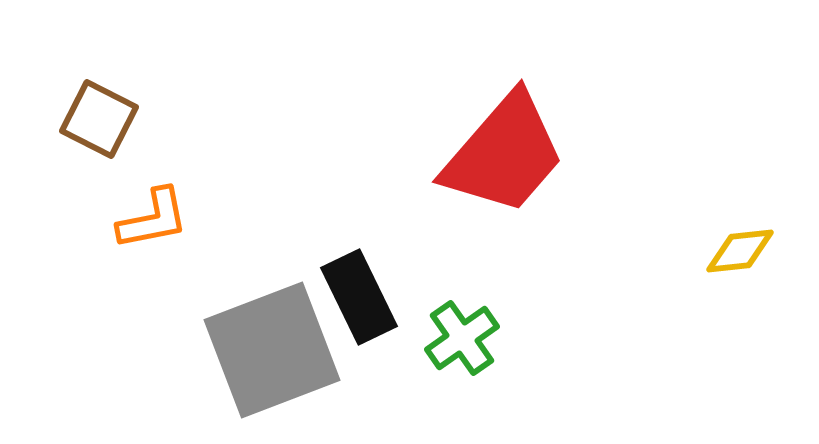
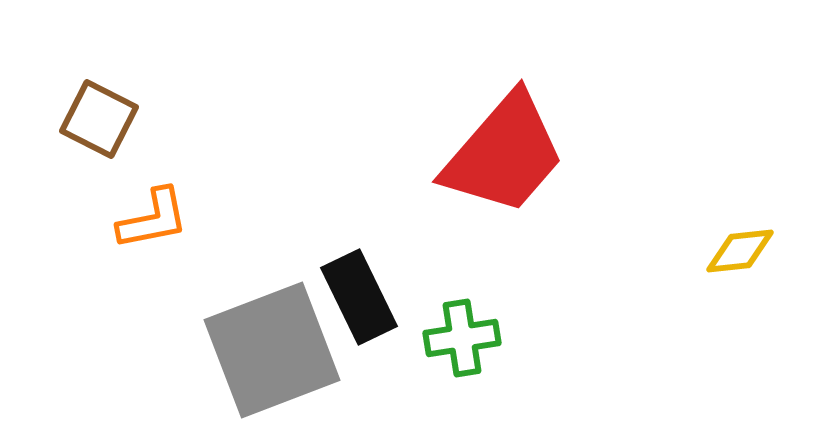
green cross: rotated 26 degrees clockwise
